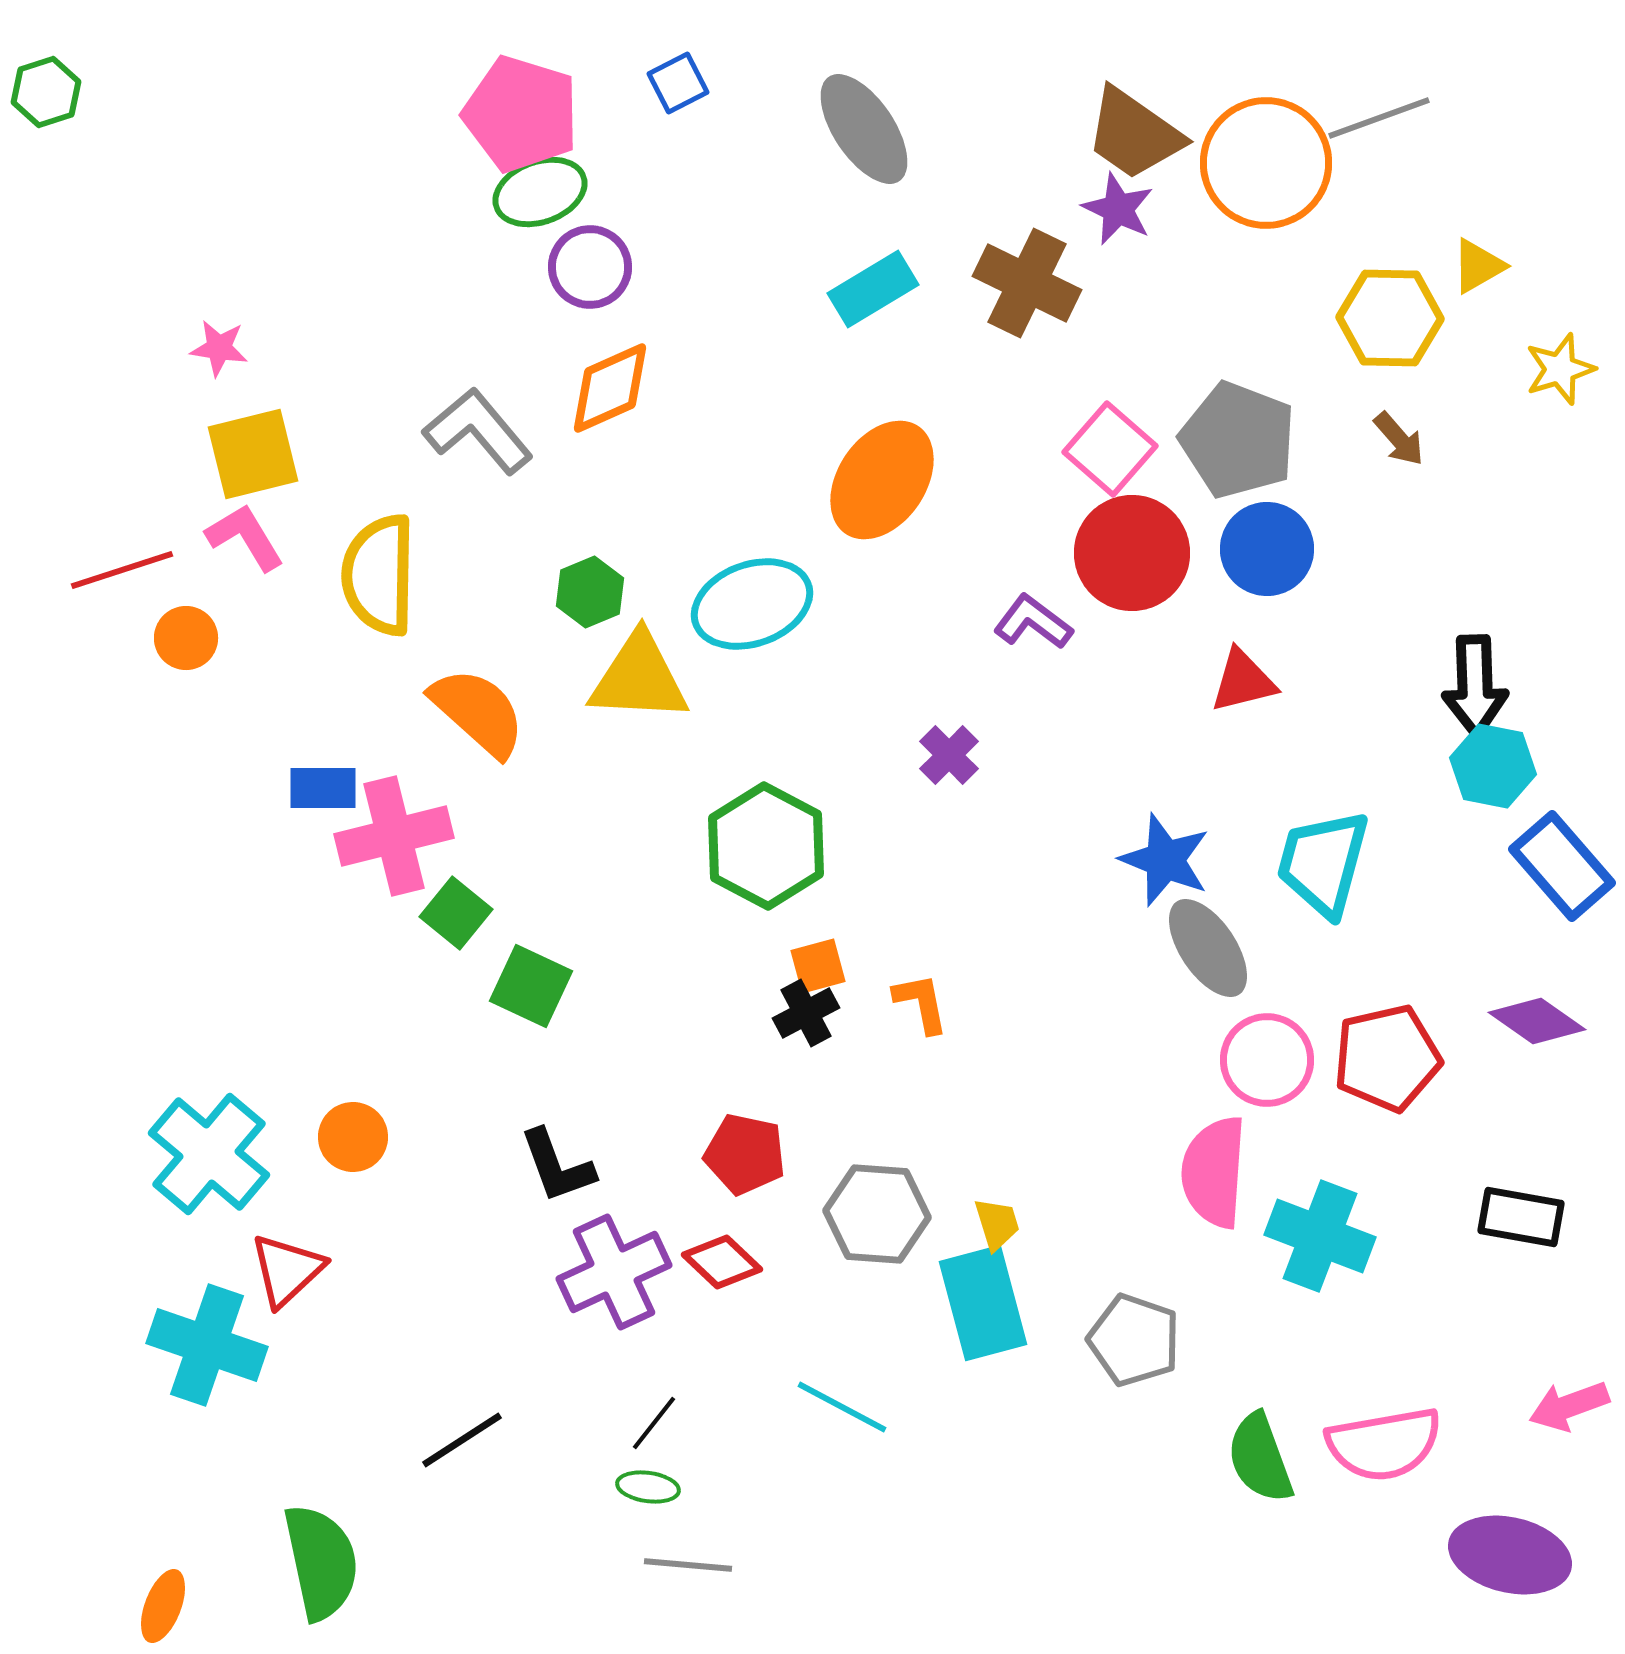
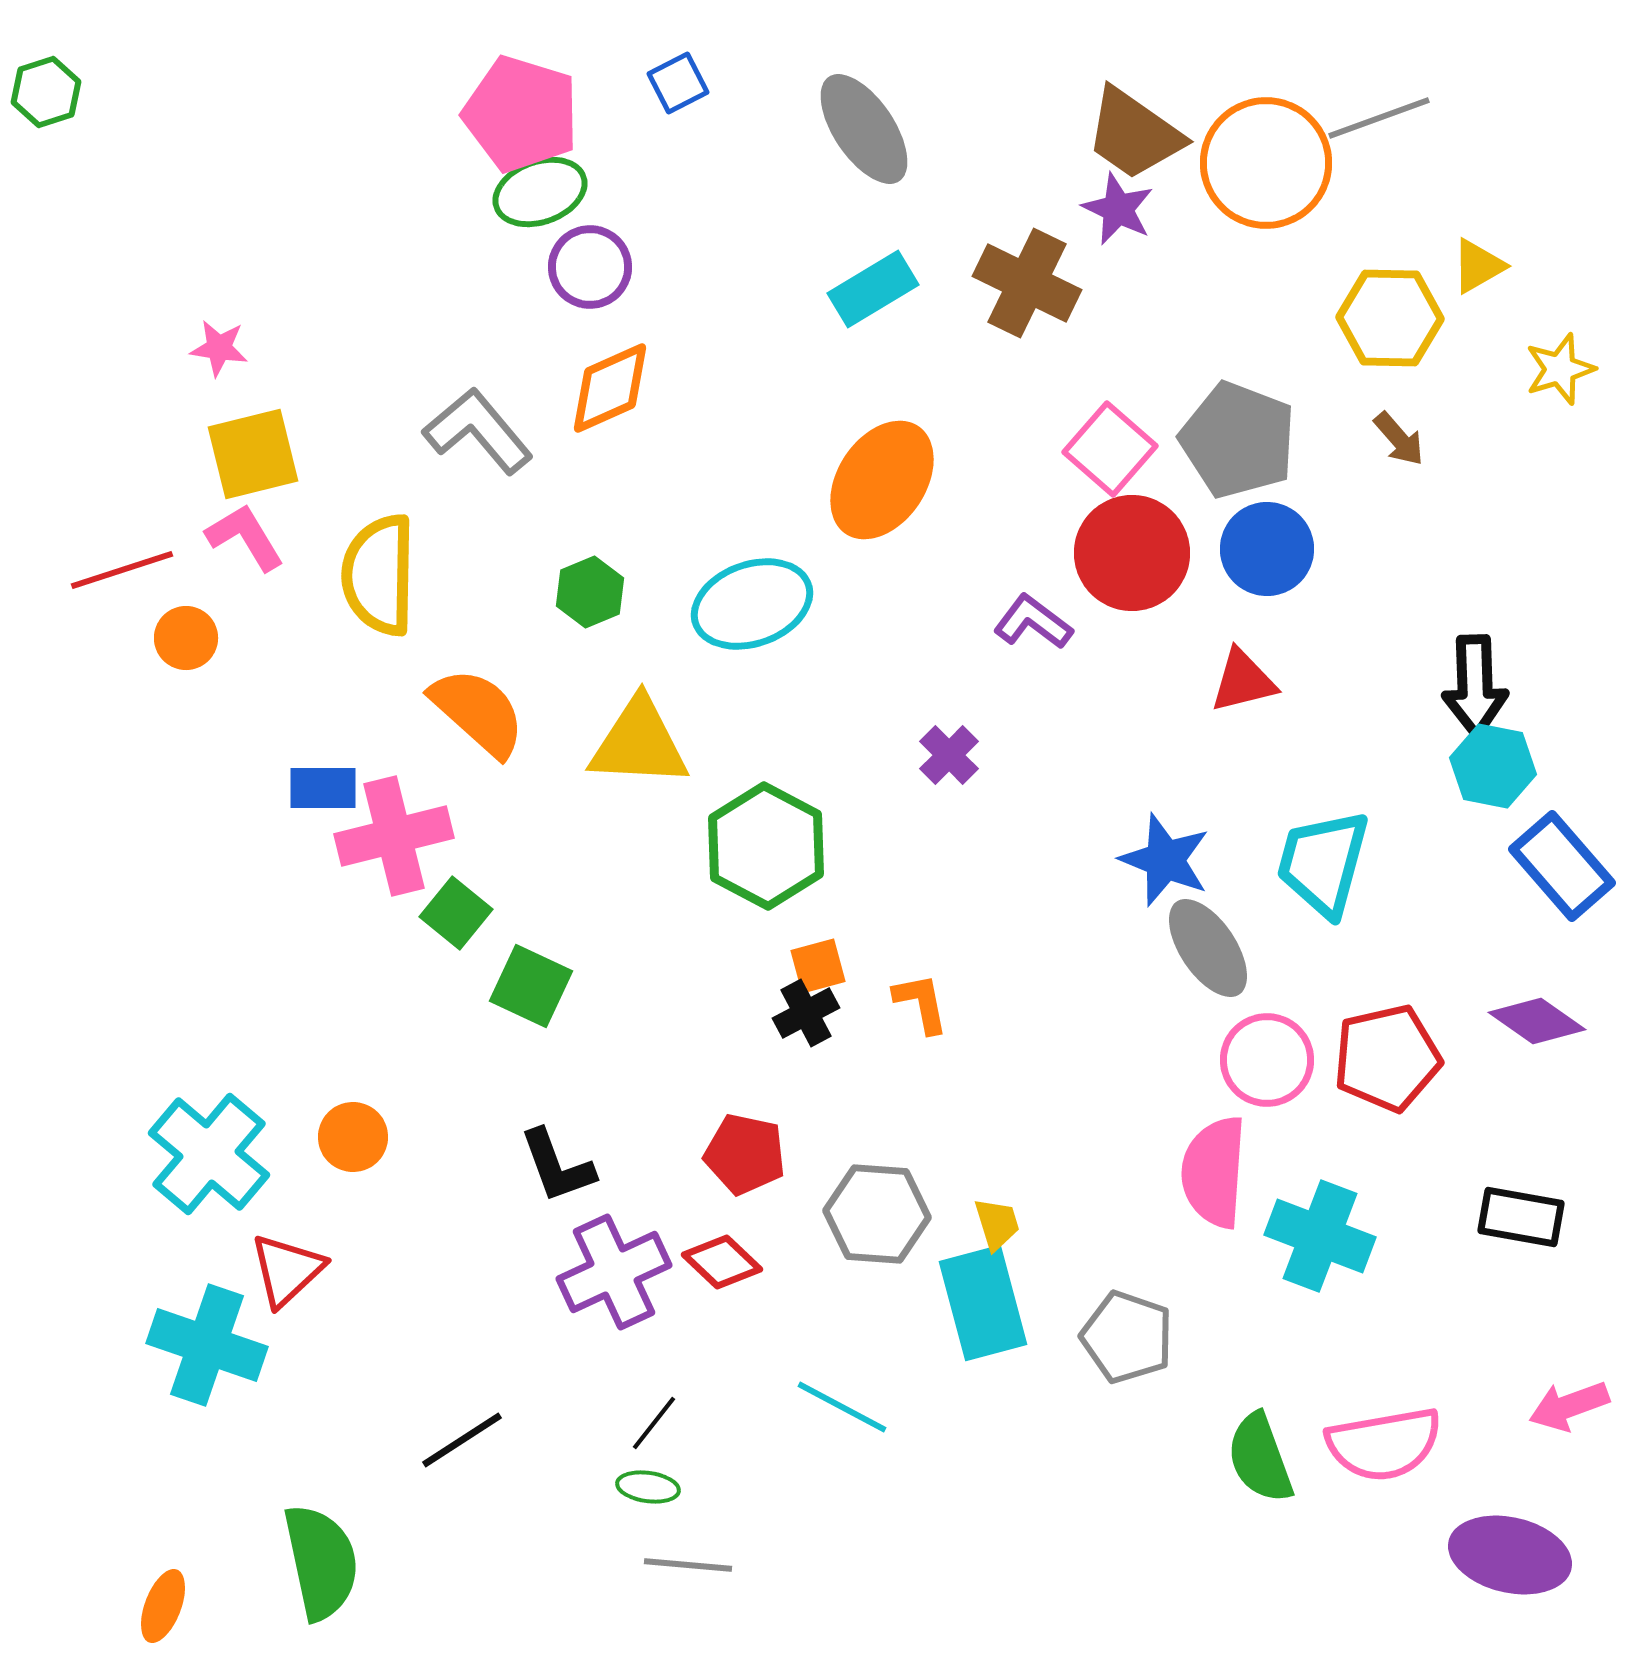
yellow triangle at (639, 678): moved 65 px down
gray pentagon at (1134, 1340): moved 7 px left, 3 px up
